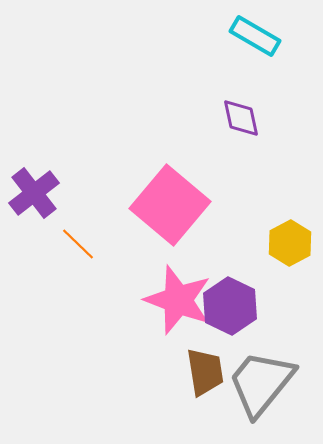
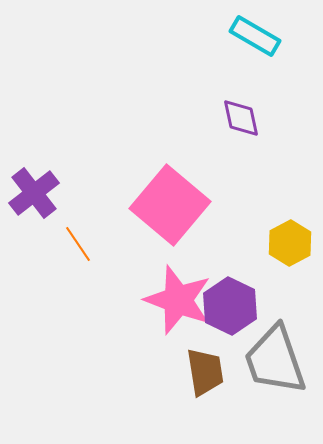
orange line: rotated 12 degrees clockwise
gray trapezoid: moved 14 px right, 23 px up; rotated 58 degrees counterclockwise
